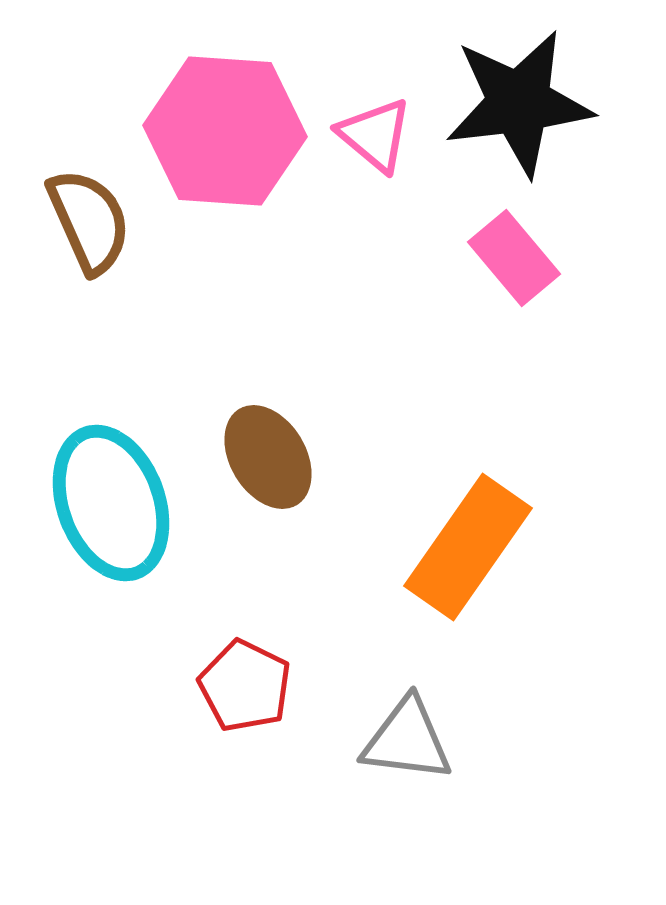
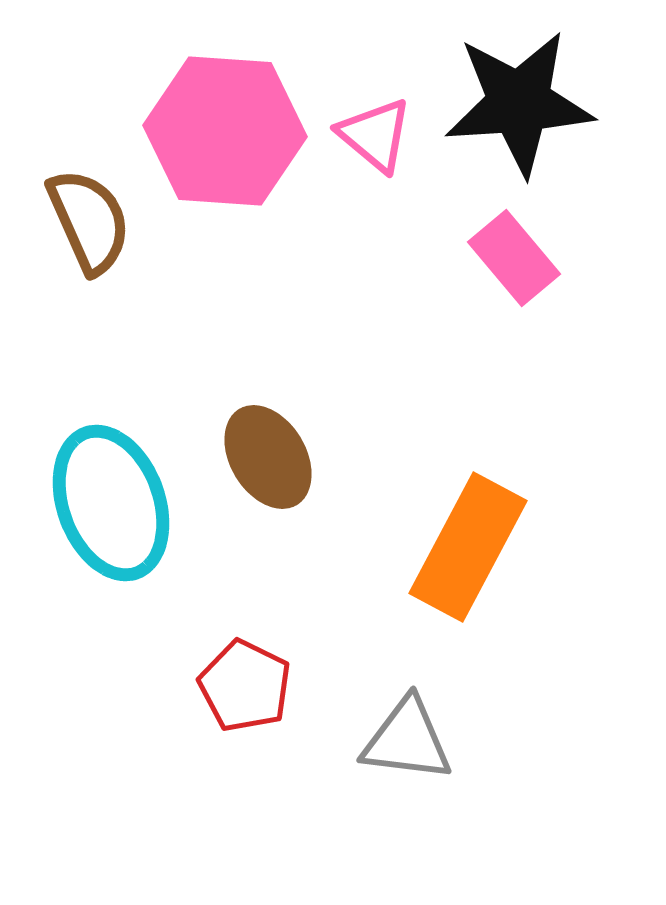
black star: rotated 3 degrees clockwise
orange rectangle: rotated 7 degrees counterclockwise
